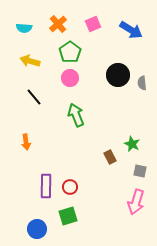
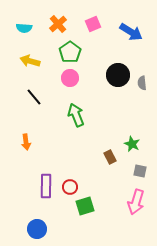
blue arrow: moved 2 px down
green square: moved 17 px right, 10 px up
